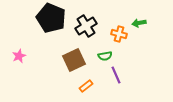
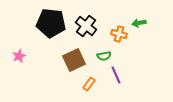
black pentagon: moved 5 px down; rotated 16 degrees counterclockwise
black cross: rotated 20 degrees counterclockwise
green semicircle: moved 1 px left
orange rectangle: moved 3 px right, 2 px up; rotated 16 degrees counterclockwise
